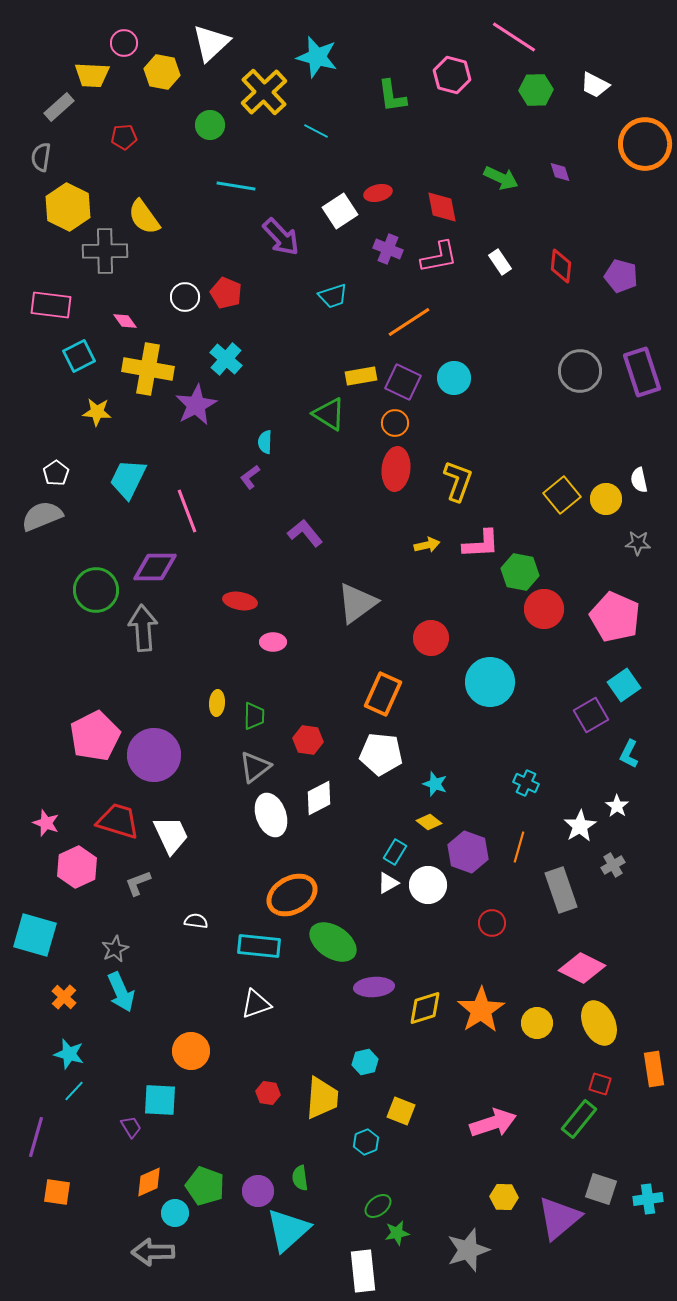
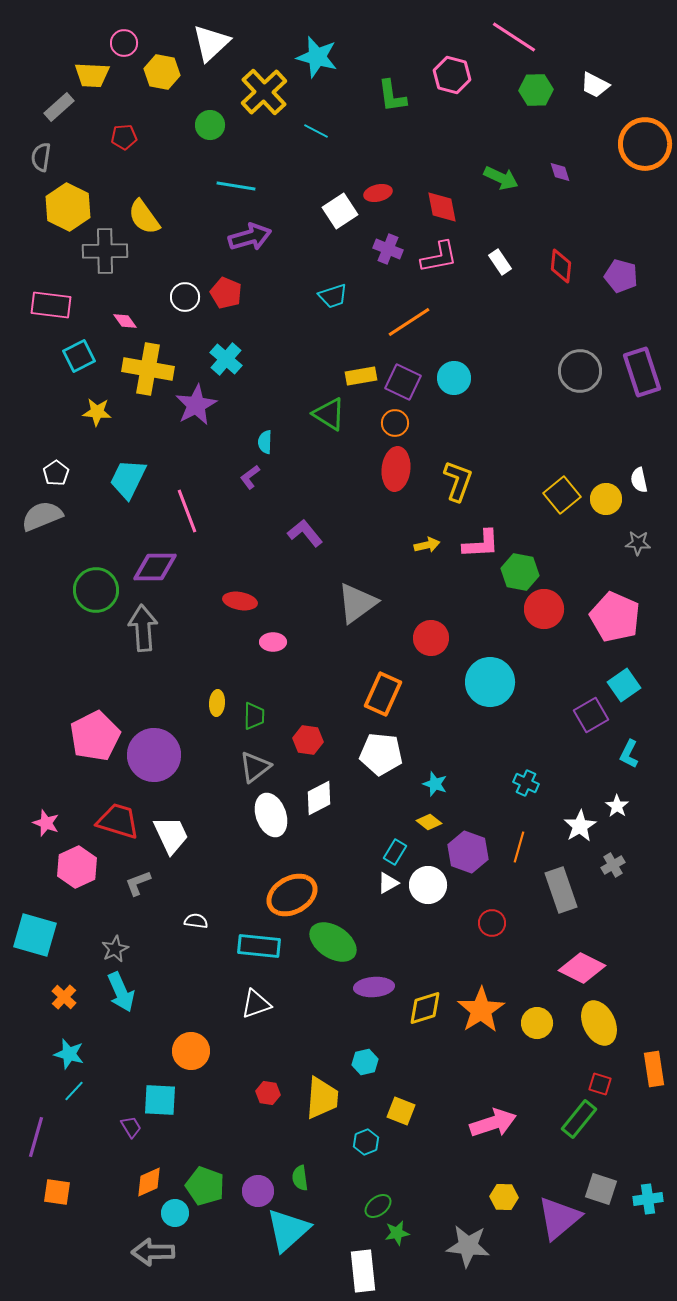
purple arrow at (281, 237): moved 31 px left; rotated 63 degrees counterclockwise
gray star at (468, 1250): moved 4 px up; rotated 24 degrees clockwise
